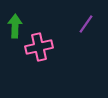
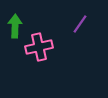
purple line: moved 6 px left
